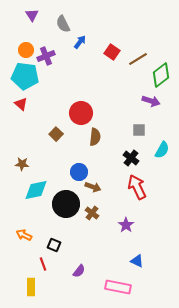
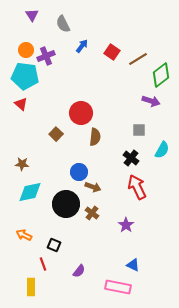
blue arrow: moved 2 px right, 4 px down
cyan diamond: moved 6 px left, 2 px down
blue triangle: moved 4 px left, 4 px down
